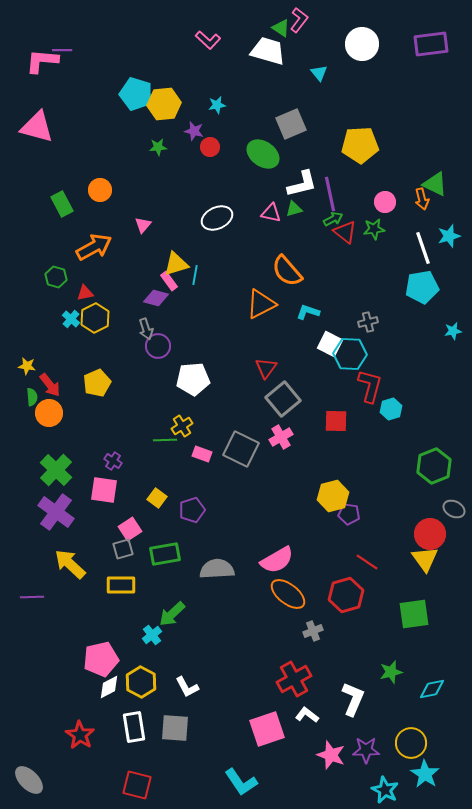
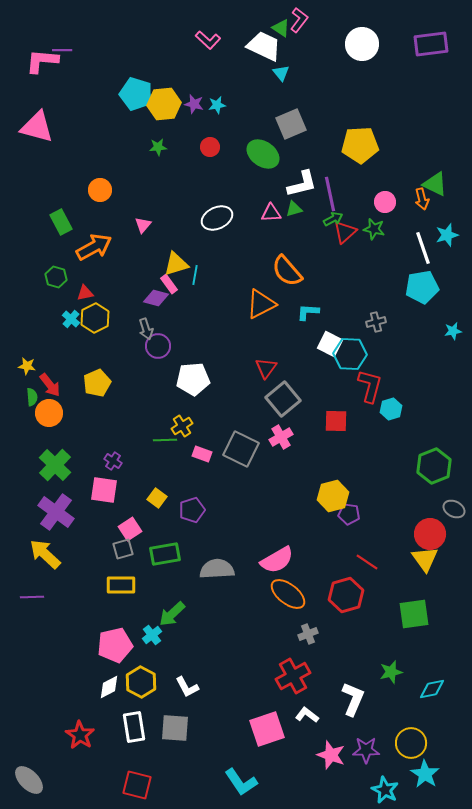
white trapezoid at (268, 51): moved 4 px left, 5 px up; rotated 9 degrees clockwise
cyan triangle at (319, 73): moved 38 px left
purple star at (194, 131): moved 27 px up
green rectangle at (62, 204): moved 1 px left, 18 px down
pink triangle at (271, 213): rotated 15 degrees counterclockwise
green star at (374, 229): rotated 20 degrees clockwise
red triangle at (345, 232): rotated 40 degrees clockwise
cyan star at (449, 236): moved 2 px left, 1 px up
pink rectangle at (169, 281): moved 3 px down
cyan L-shape at (308, 312): rotated 15 degrees counterclockwise
gray cross at (368, 322): moved 8 px right
green cross at (56, 470): moved 1 px left, 5 px up
yellow arrow at (70, 564): moved 25 px left, 10 px up
gray cross at (313, 631): moved 5 px left, 3 px down
pink pentagon at (101, 659): moved 14 px right, 14 px up
red cross at (294, 679): moved 1 px left, 3 px up
